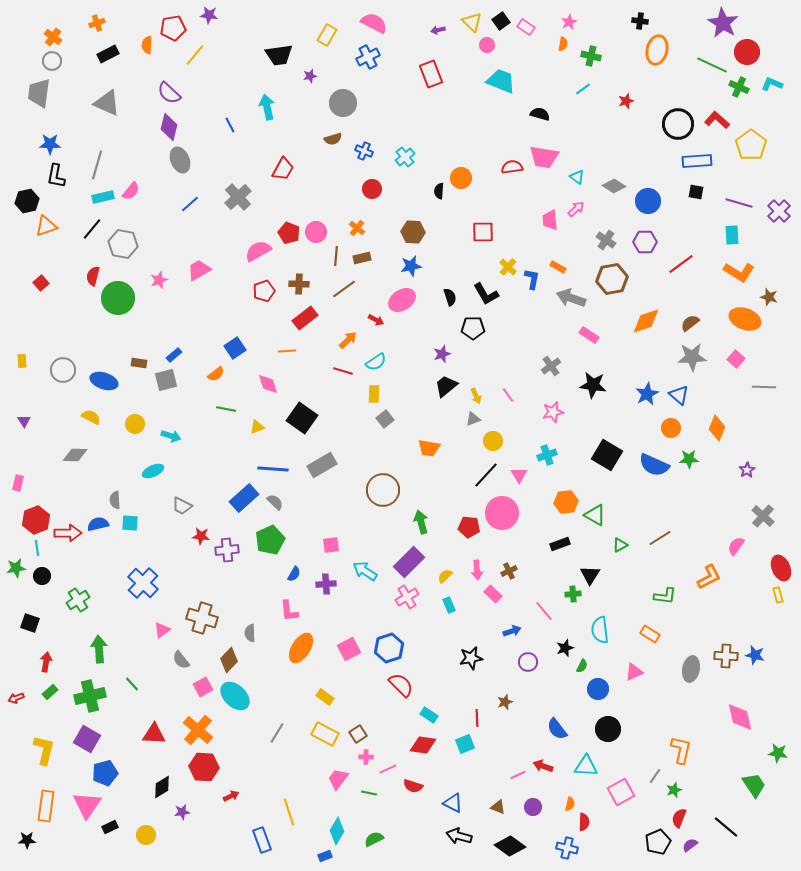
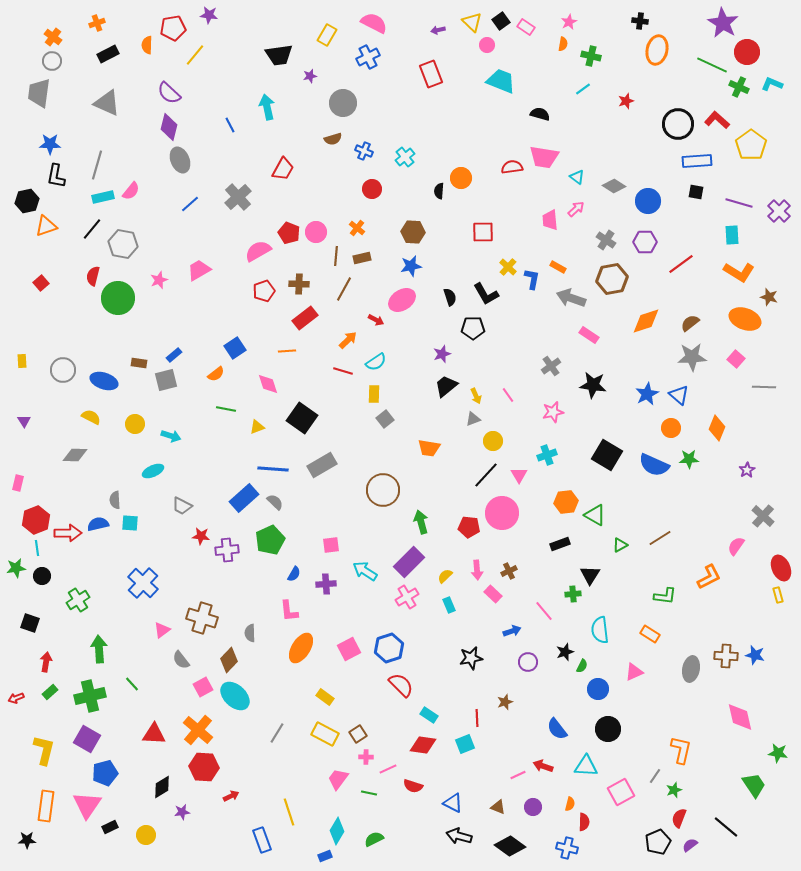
brown line at (344, 289): rotated 25 degrees counterclockwise
black star at (565, 648): moved 4 px down
